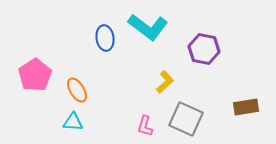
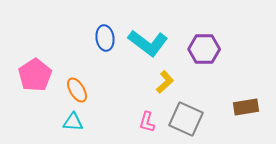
cyan L-shape: moved 16 px down
purple hexagon: rotated 12 degrees counterclockwise
pink L-shape: moved 2 px right, 4 px up
